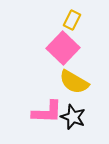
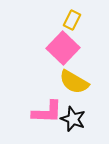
black star: moved 2 px down
